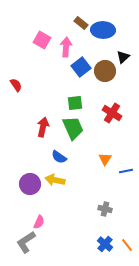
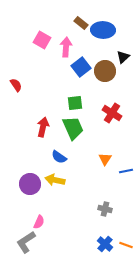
orange line: moved 1 px left; rotated 32 degrees counterclockwise
